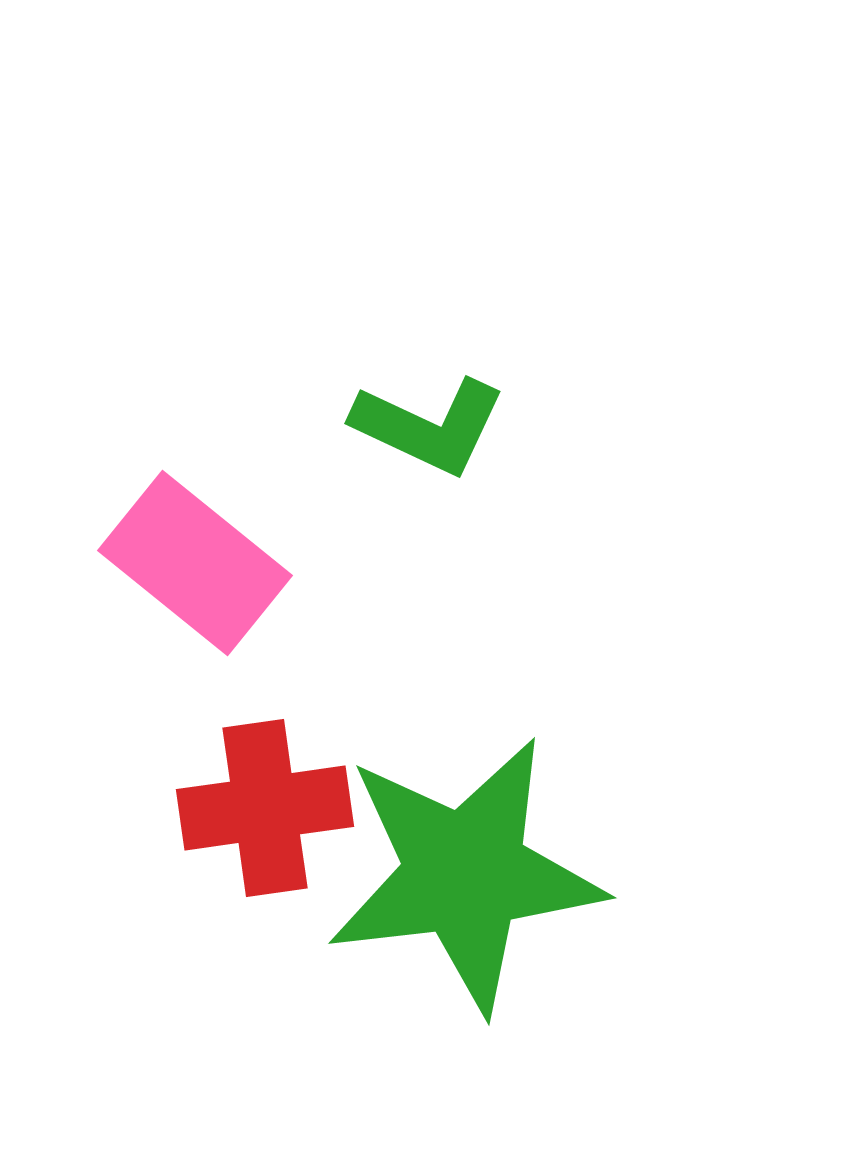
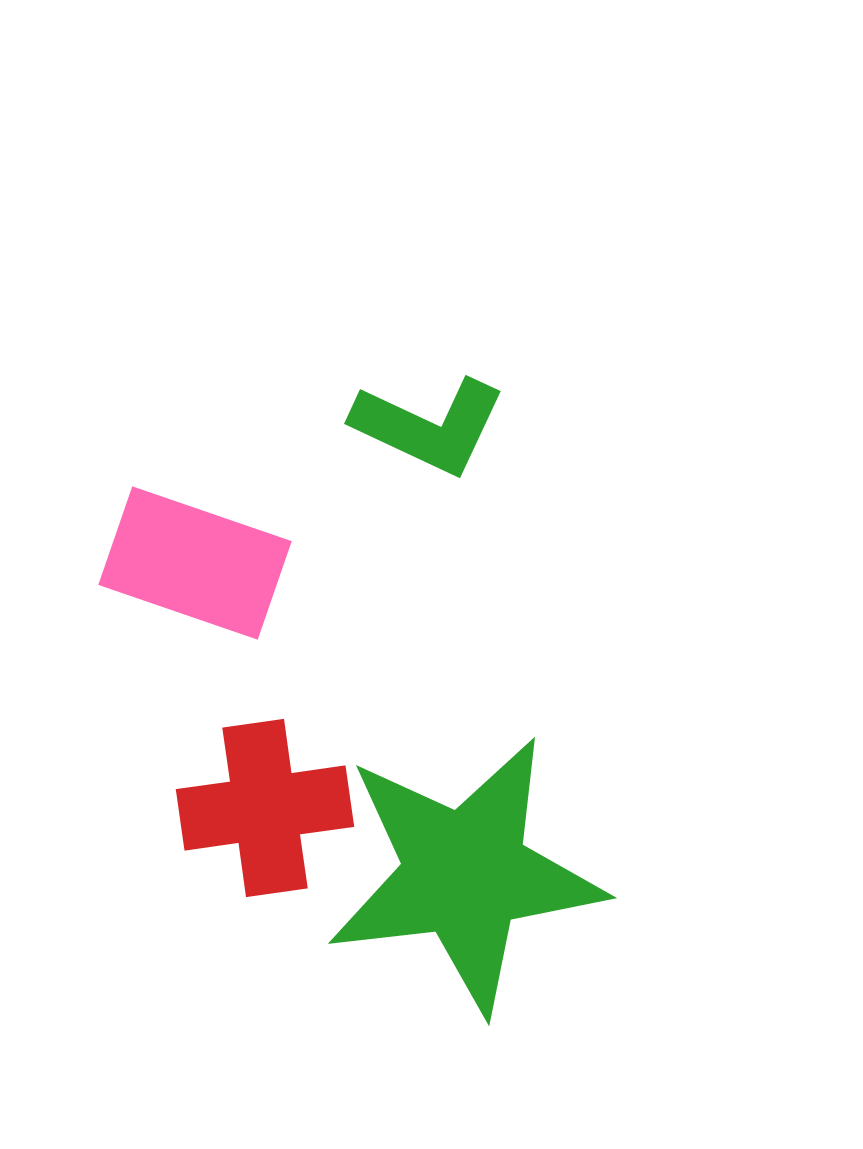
pink rectangle: rotated 20 degrees counterclockwise
